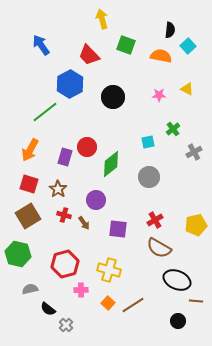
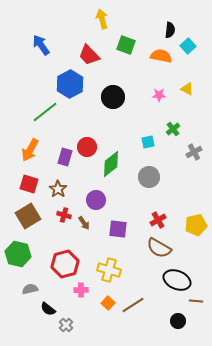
red cross at (155, 220): moved 3 px right
